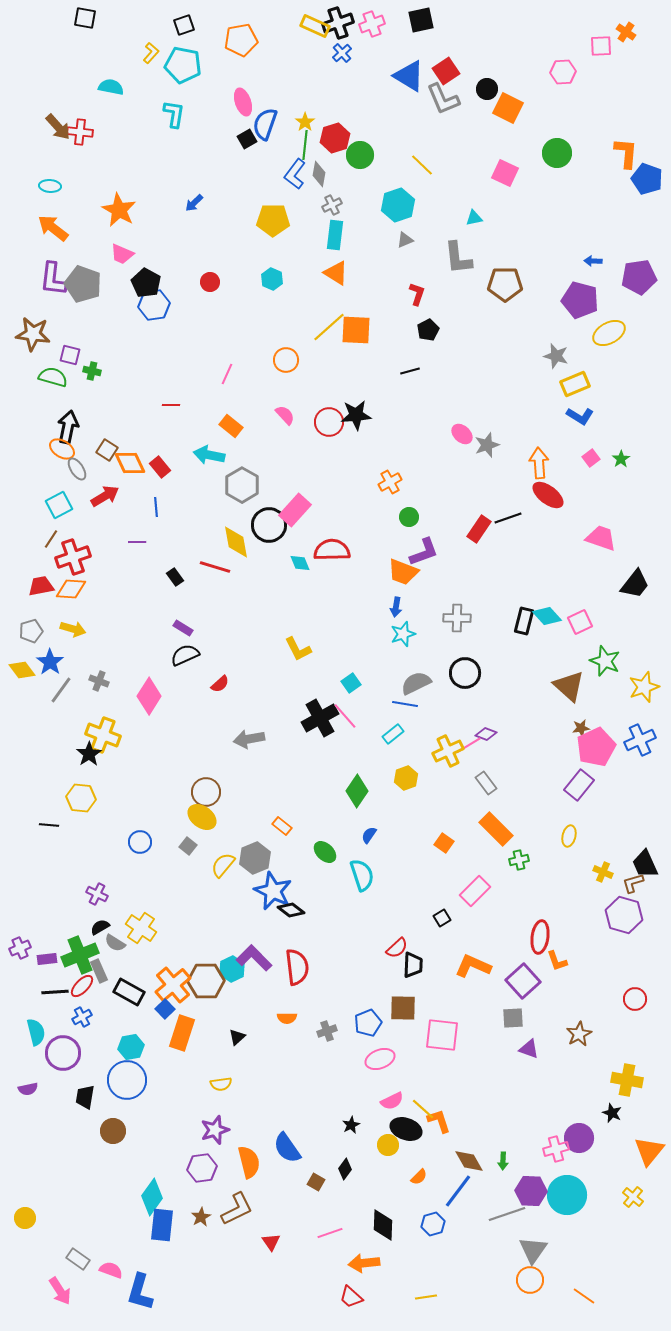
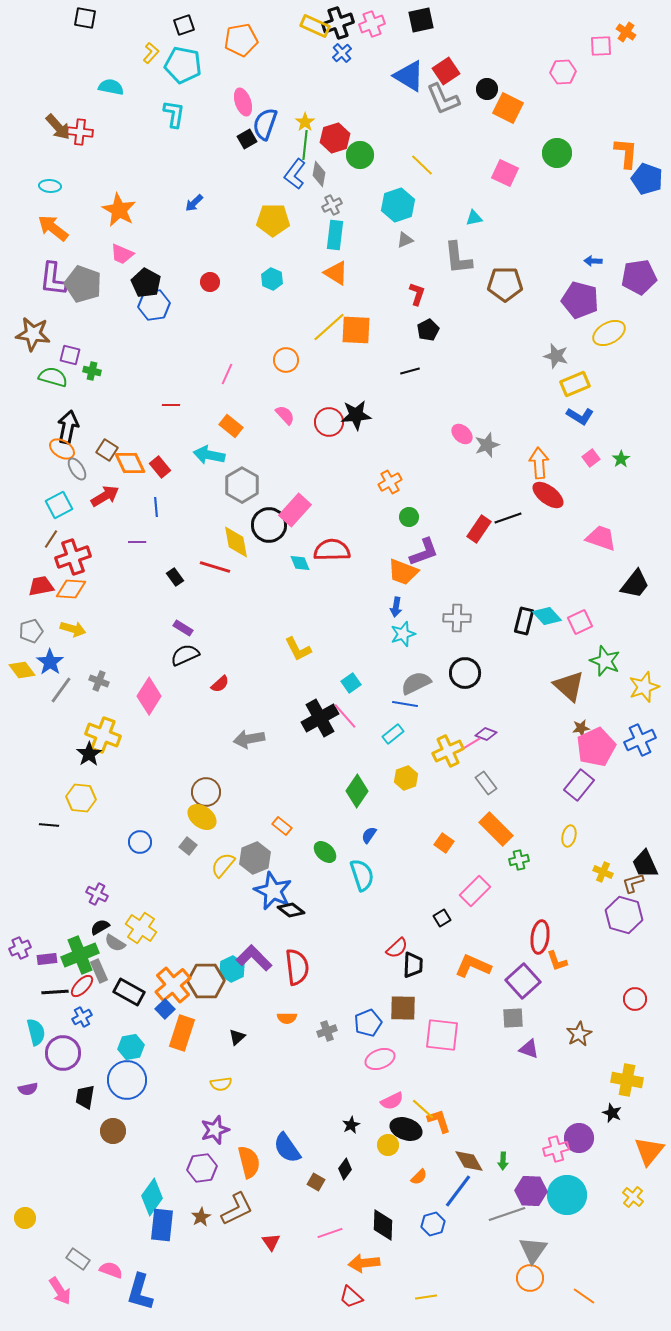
orange circle at (530, 1280): moved 2 px up
